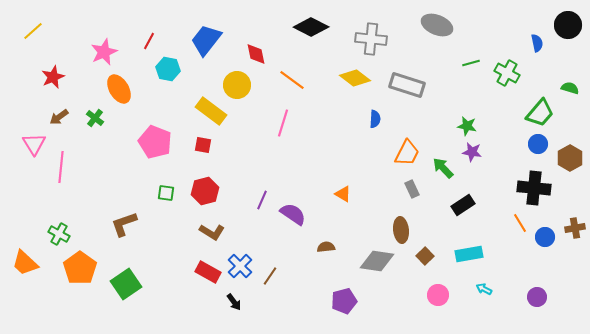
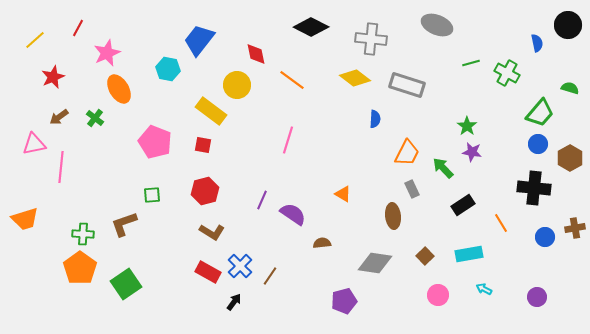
yellow line at (33, 31): moved 2 px right, 9 px down
blue trapezoid at (206, 40): moved 7 px left
red line at (149, 41): moved 71 px left, 13 px up
pink star at (104, 52): moved 3 px right, 1 px down
pink line at (283, 123): moved 5 px right, 17 px down
green star at (467, 126): rotated 24 degrees clockwise
pink triangle at (34, 144): rotated 50 degrees clockwise
green square at (166, 193): moved 14 px left, 2 px down; rotated 12 degrees counterclockwise
orange line at (520, 223): moved 19 px left
brown ellipse at (401, 230): moved 8 px left, 14 px up
green cross at (59, 234): moved 24 px right; rotated 25 degrees counterclockwise
brown semicircle at (326, 247): moved 4 px left, 4 px up
gray diamond at (377, 261): moved 2 px left, 2 px down
orange trapezoid at (25, 263): moved 44 px up; rotated 60 degrees counterclockwise
black arrow at (234, 302): rotated 108 degrees counterclockwise
